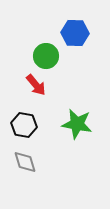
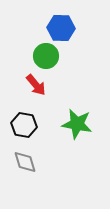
blue hexagon: moved 14 px left, 5 px up
